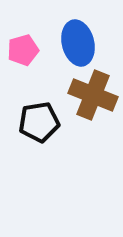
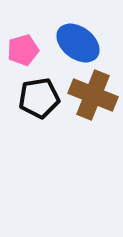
blue ellipse: rotated 39 degrees counterclockwise
black pentagon: moved 24 px up
